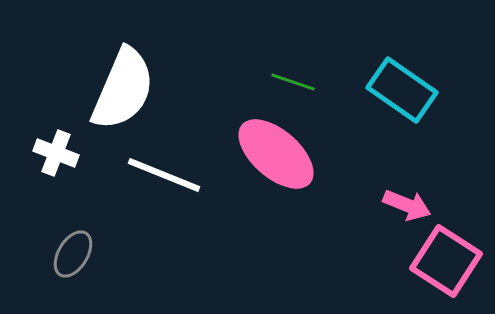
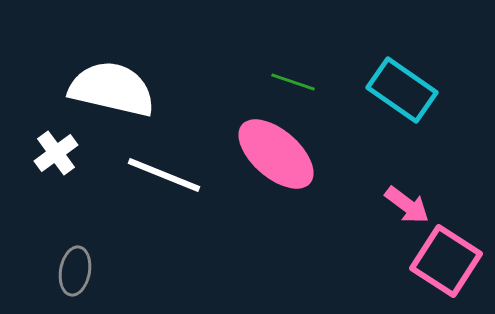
white semicircle: moved 11 px left; rotated 100 degrees counterclockwise
white cross: rotated 33 degrees clockwise
pink arrow: rotated 15 degrees clockwise
gray ellipse: moved 2 px right, 17 px down; rotated 21 degrees counterclockwise
